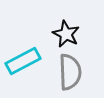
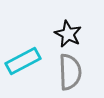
black star: moved 2 px right
